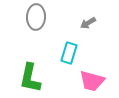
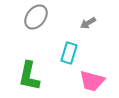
gray ellipse: rotated 35 degrees clockwise
green L-shape: moved 1 px left, 2 px up
